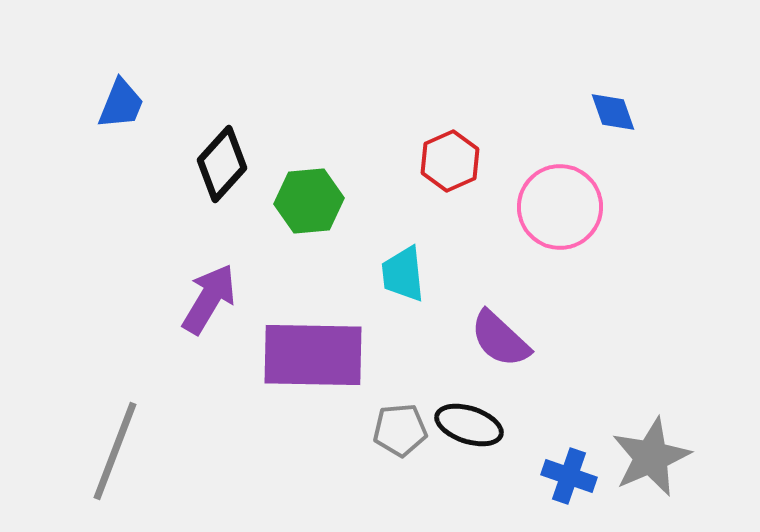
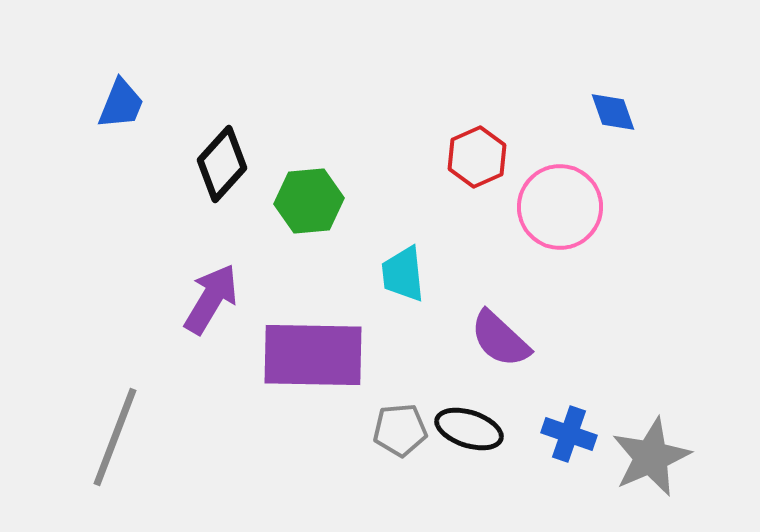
red hexagon: moved 27 px right, 4 px up
purple arrow: moved 2 px right
black ellipse: moved 4 px down
gray line: moved 14 px up
blue cross: moved 42 px up
